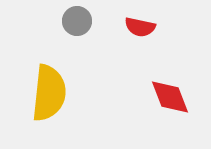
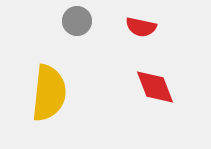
red semicircle: moved 1 px right
red diamond: moved 15 px left, 10 px up
